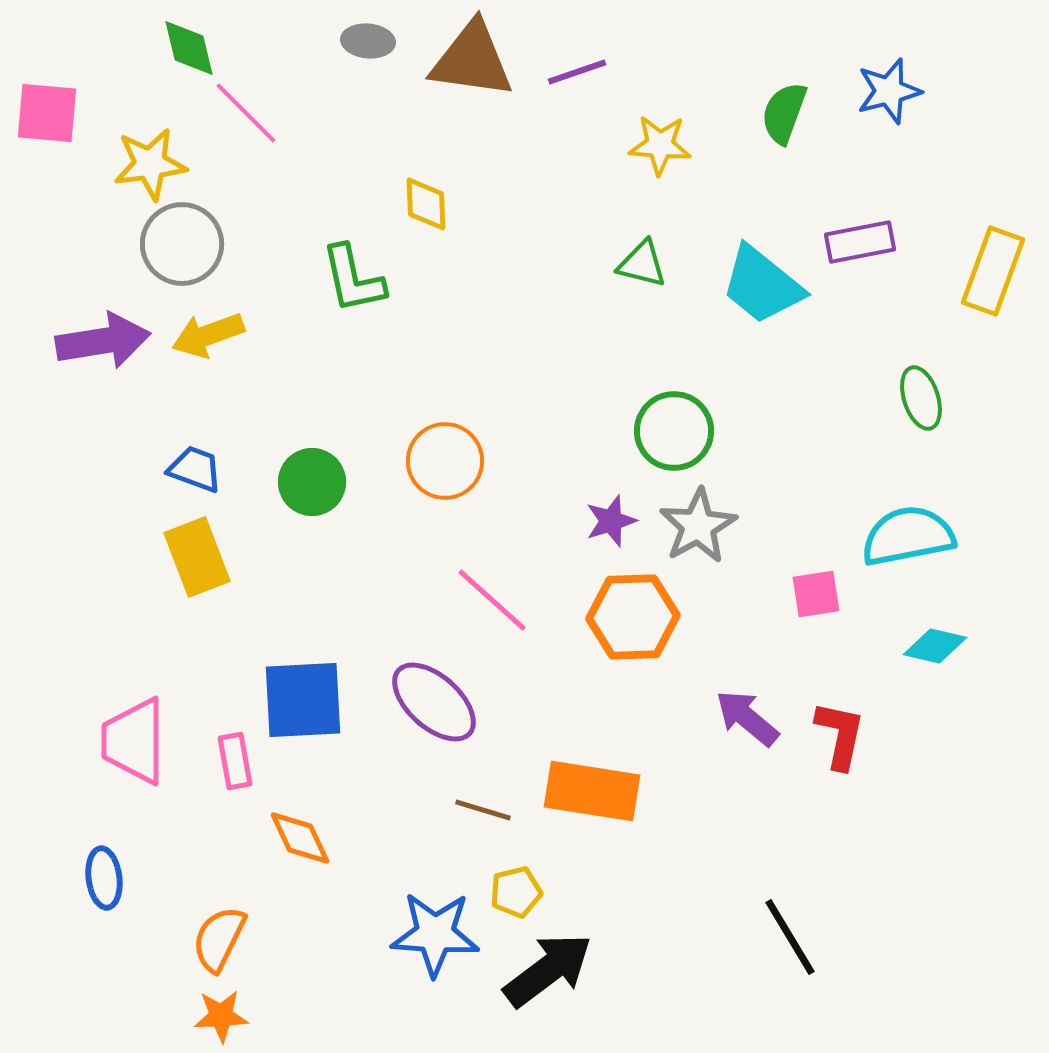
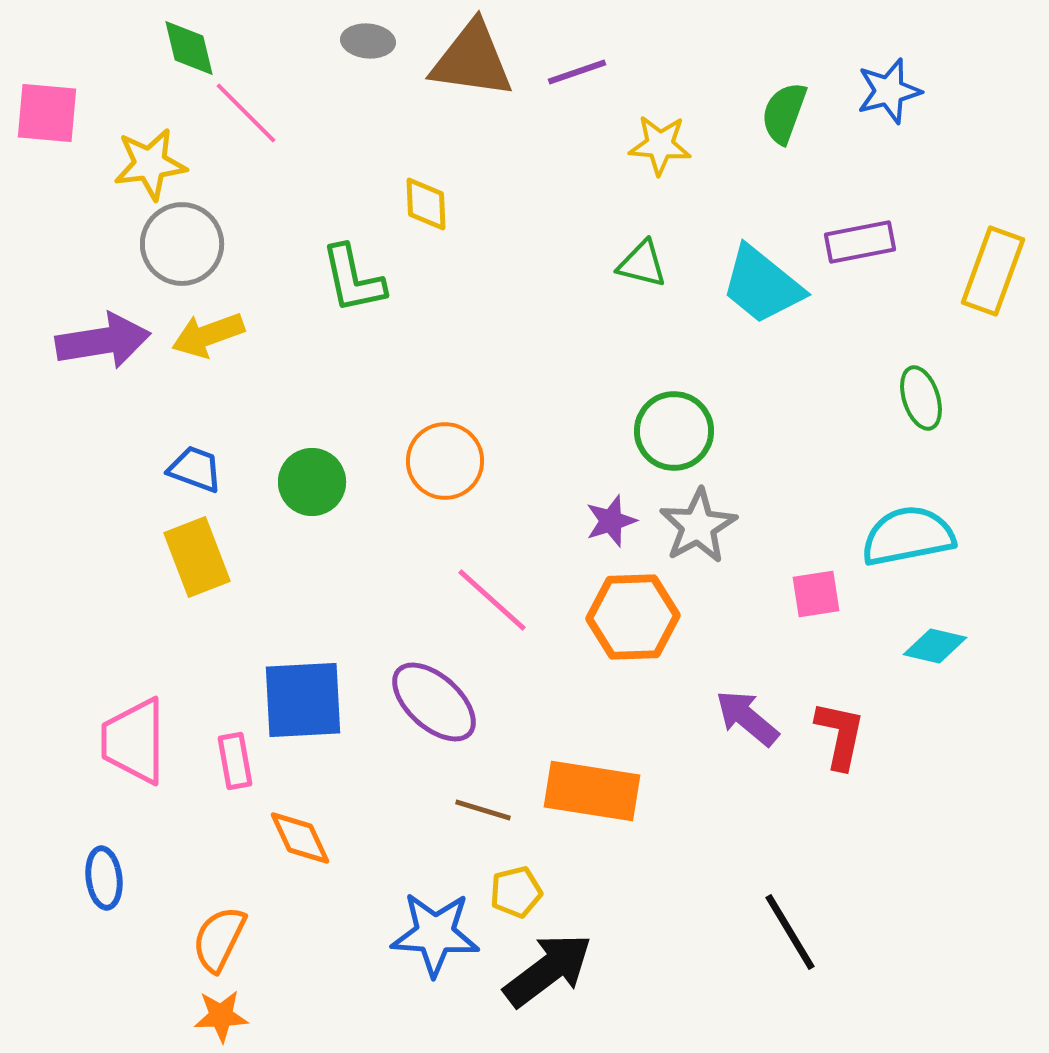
black line at (790, 937): moved 5 px up
